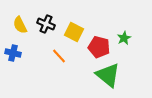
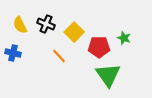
yellow square: rotated 18 degrees clockwise
green star: rotated 24 degrees counterclockwise
red pentagon: rotated 15 degrees counterclockwise
green triangle: rotated 16 degrees clockwise
